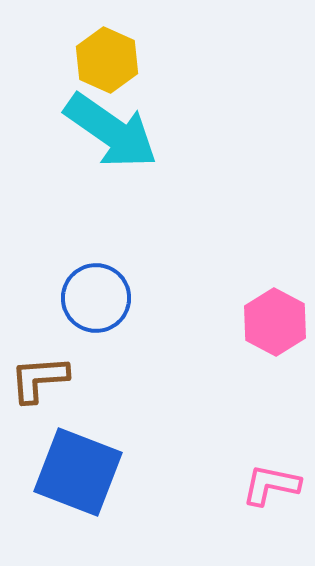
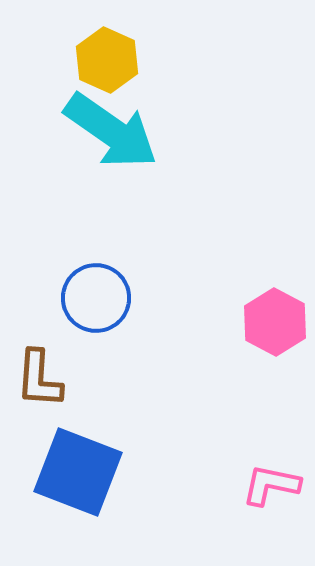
brown L-shape: rotated 82 degrees counterclockwise
